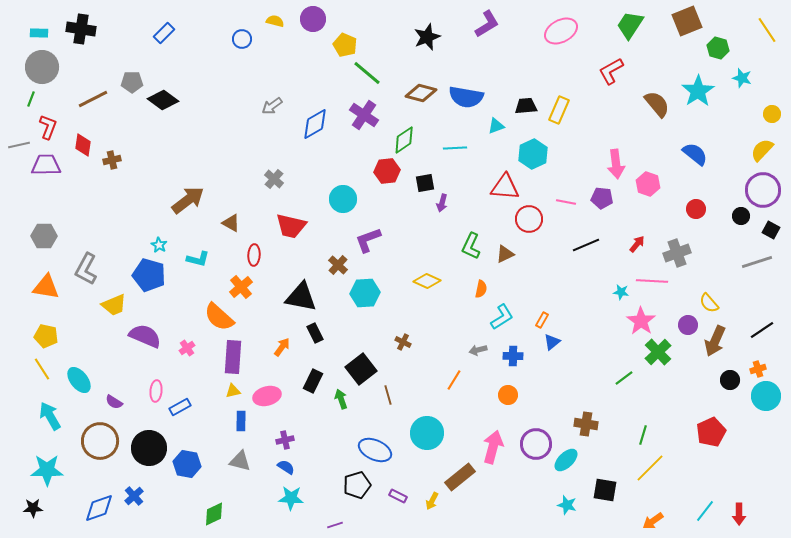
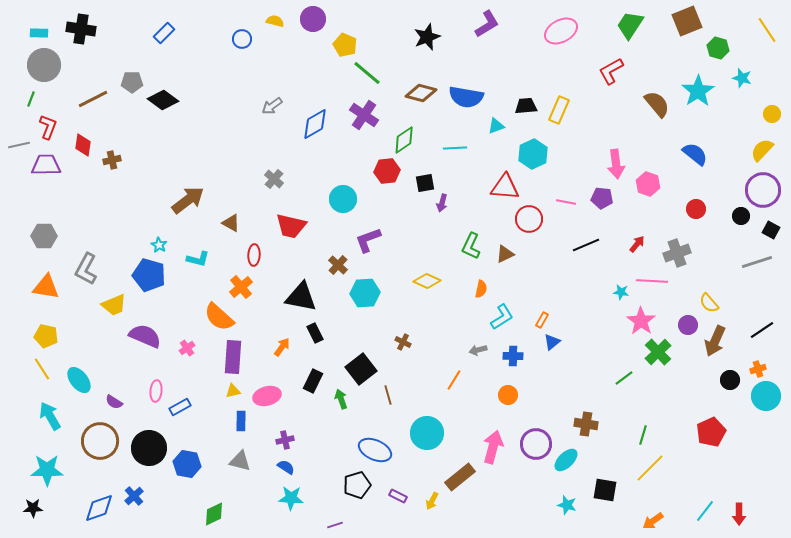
gray circle at (42, 67): moved 2 px right, 2 px up
